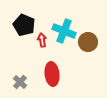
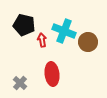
black pentagon: rotated 10 degrees counterclockwise
gray cross: moved 1 px down
